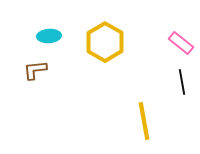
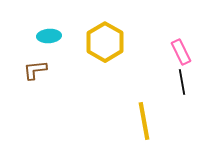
pink rectangle: moved 9 px down; rotated 25 degrees clockwise
